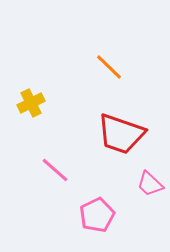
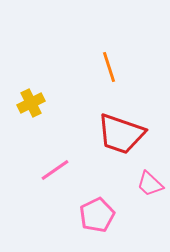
orange line: rotated 28 degrees clockwise
pink line: rotated 76 degrees counterclockwise
